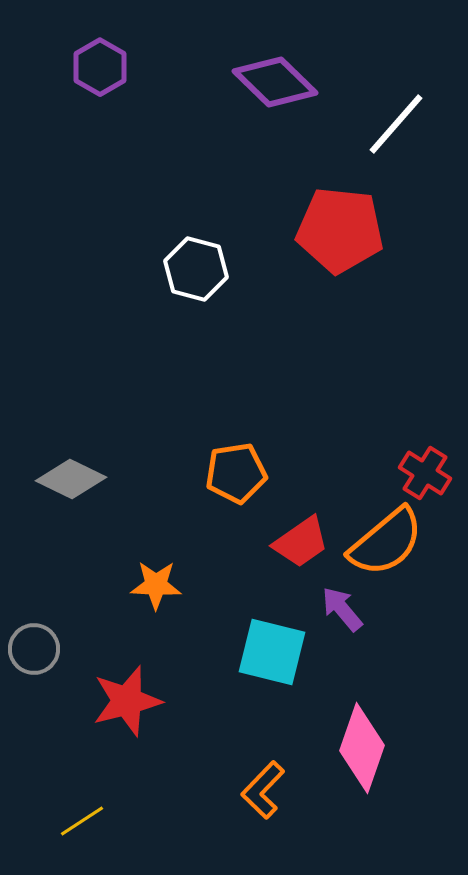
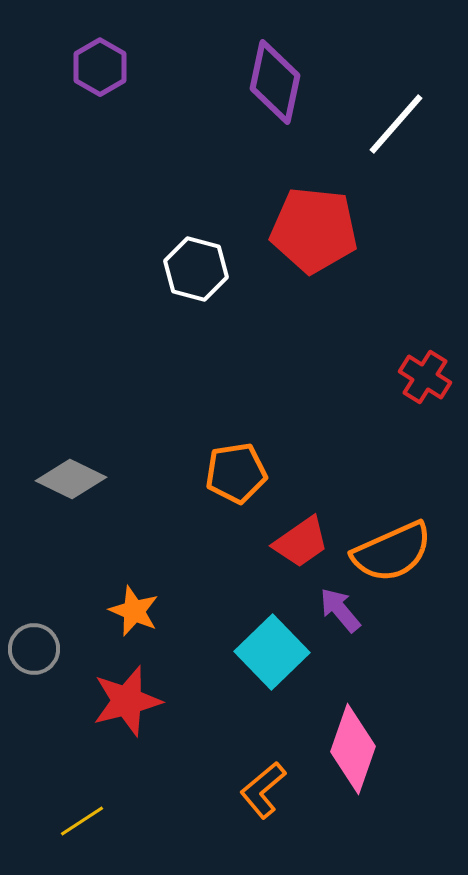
purple diamond: rotated 58 degrees clockwise
red pentagon: moved 26 px left
red cross: moved 96 px up
orange semicircle: moved 6 px right, 10 px down; rotated 16 degrees clockwise
orange star: moved 22 px left, 26 px down; rotated 21 degrees clockwise
purple arrow: moved 2 px left, 1 px down
cyan square: rotated 32 degrees clockwise
pink diamond: moved 9 px left, 1 px down
orange L-shape: rotated 6 degrees clockwise
